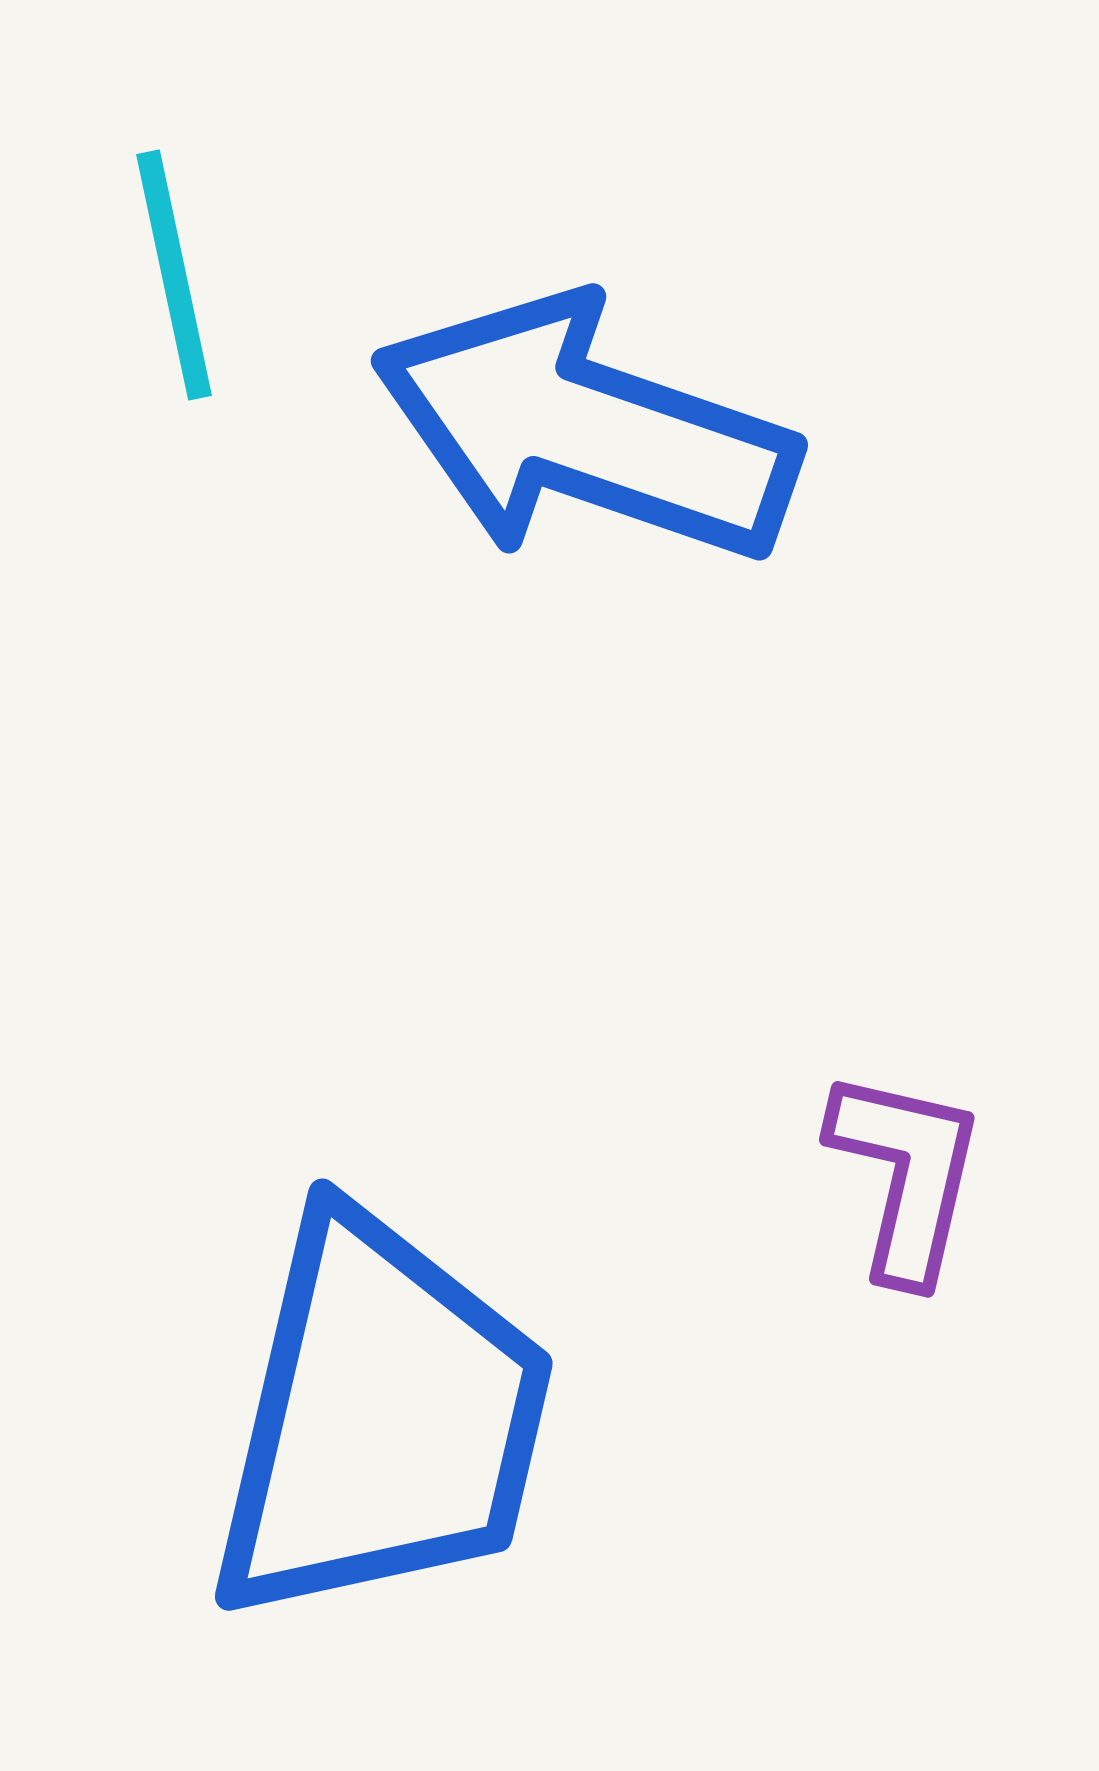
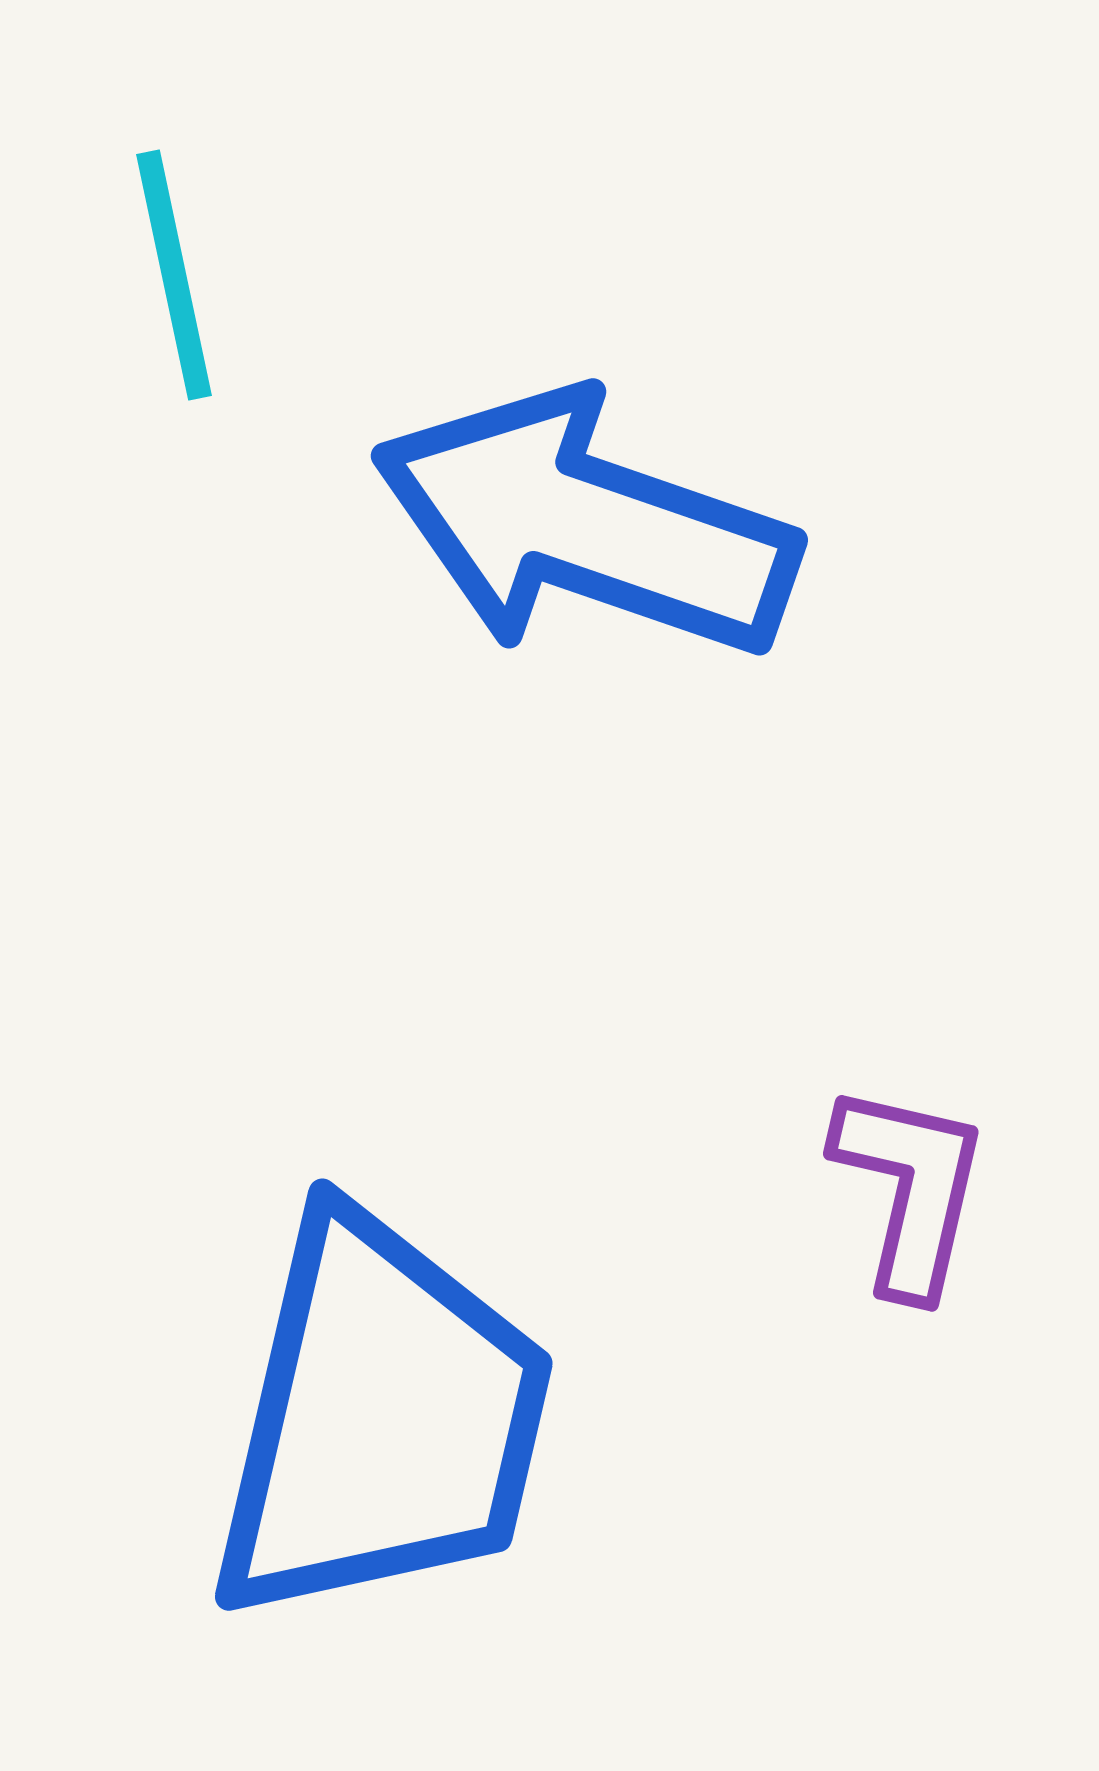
blue arrow: moved 95 px down
purple L-shape: moved 4 px right, 14 px down
